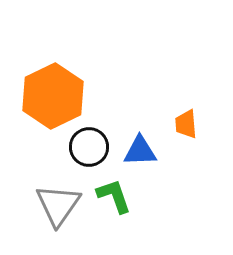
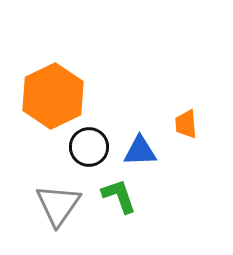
green L-shape: moved 5 px right
